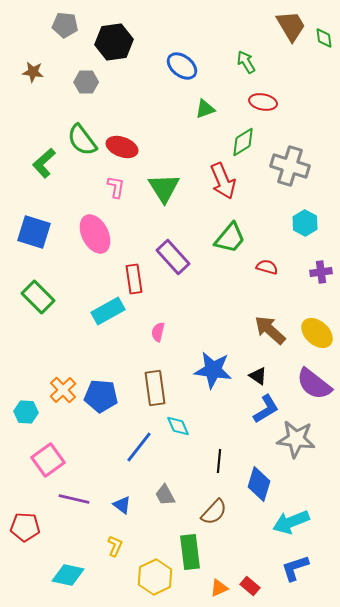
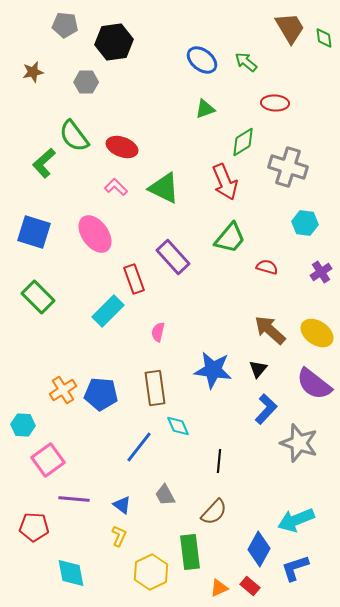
brown trapezoid at (291, 26): moved 1 px left, 2 px down
green arrow at (246, 62): rotated 20 degrees counterclockwise
blue ellipse at (182, 66): moved 20 px right, 6 px up
brown star at (33, 72): rotated 20 degrees counterclockwise
red ellipse at (263, 102): moved 12 px right, 1 px down; rotated 8 degrees counterclockwise
green semicircle at (82, 140): moved 8 px left, 4 px up
gray cross at (290, 166): moved 2 px left, 1 px down
red arrow at (223, 181): moved 2 px right, 1 px down
pink L-shape at (116, 187): rotated 55 degrees counterclockwise
green triangle at (164, 188): rotated 32 degrees counterclockwise
cyan hexagon at (305, 223): rotated 20 degrees counterclockwise
pink ellipse at (95, 234): rotated 9 degrees counterclockwise
purple cross at (321, 272): rotated 25 degrees counterclockwise
red rectangle at (134, 279): rotated 12 degrees counterclockwise
cyan rectangle at (108, 311): rotated 16 degrees counterclockwise
yellow ellipse at (317, 333): rotated 8 degrees counterclockwise
black triangle at (258, 376): moved 7 px up; rotated 36 degrees clockwise
orange cross at (63, 390): rotated 12 degrees clockwise
blue pentagon at (101, 396): moved 2 px up
blue L-shape at (266, 409): rotated 16 degrees counterclockwise
cyan hexagon at (26, 412): moved 3 px left, 13 px down
gray star at (296, 439): moved 3 px right, 4 px down; rotated 12 degrees clockwise
blue diamond at (259, 484): moved 65 px down; rotated 12 degrees clockwise
purple line at (74, 499): rotated 8 degrees counterclockwise
cyan arrow at (291, 522): moved 5 px right, 2 px up
red pentagon at (25, 527): moved 9 px right
yellow L-shape at (115, 546): moved 4 px right, 10 px up
cyan diamond at (68, 575): moved 3 px right, 2 px up; rotated 68 degrees clockwise
yellow hexagon at (155, 577): moved 4 px left, 5 px up
